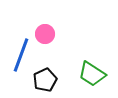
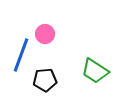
green trapezoid: moved 3 px right, 3 px up
black pentagon: rotated 20 degrees clockwise
